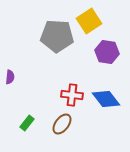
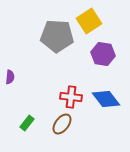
purple hexagon: moved 4 px left, 2 px down
red cross: moved 1 px left, 2 px down
